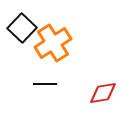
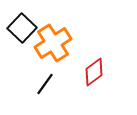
black line: rotated 55 degrees counterclockwise
red diamond: moved 9 px left, 21 px up; rotated 28 degrees counterclockwise
